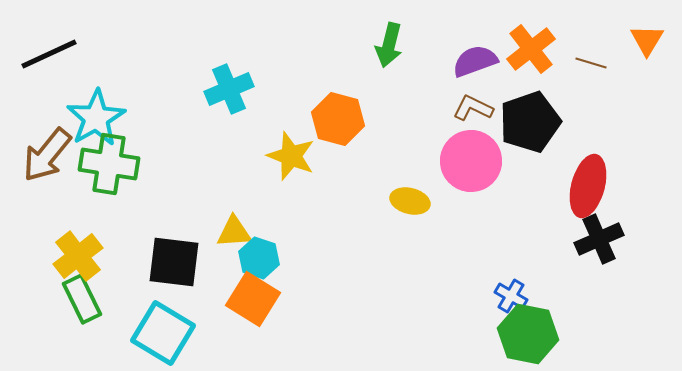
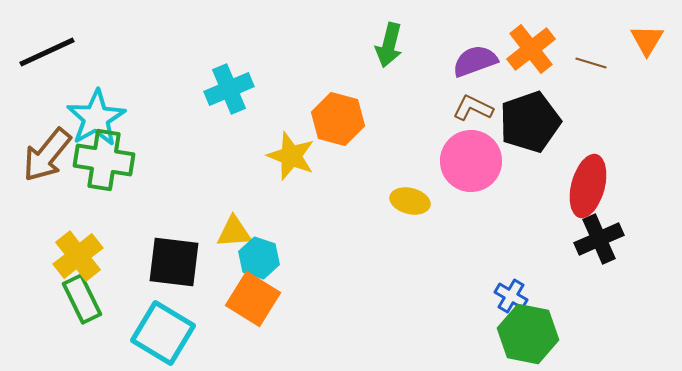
black line: moved 2 px left, 2 px up
green cross: moved 5 px left, 4 px up
